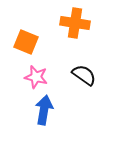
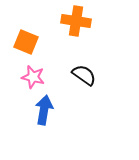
orange cross: moved 1 px right, 2 px up
pink star: moved 3 px left
